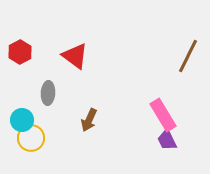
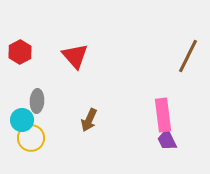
red triangle: rotated 12 degrees clockwise
gray ellipse: moved 11 px left, 8 px down
pink rectangle: rotated 24 degrees clockwise
